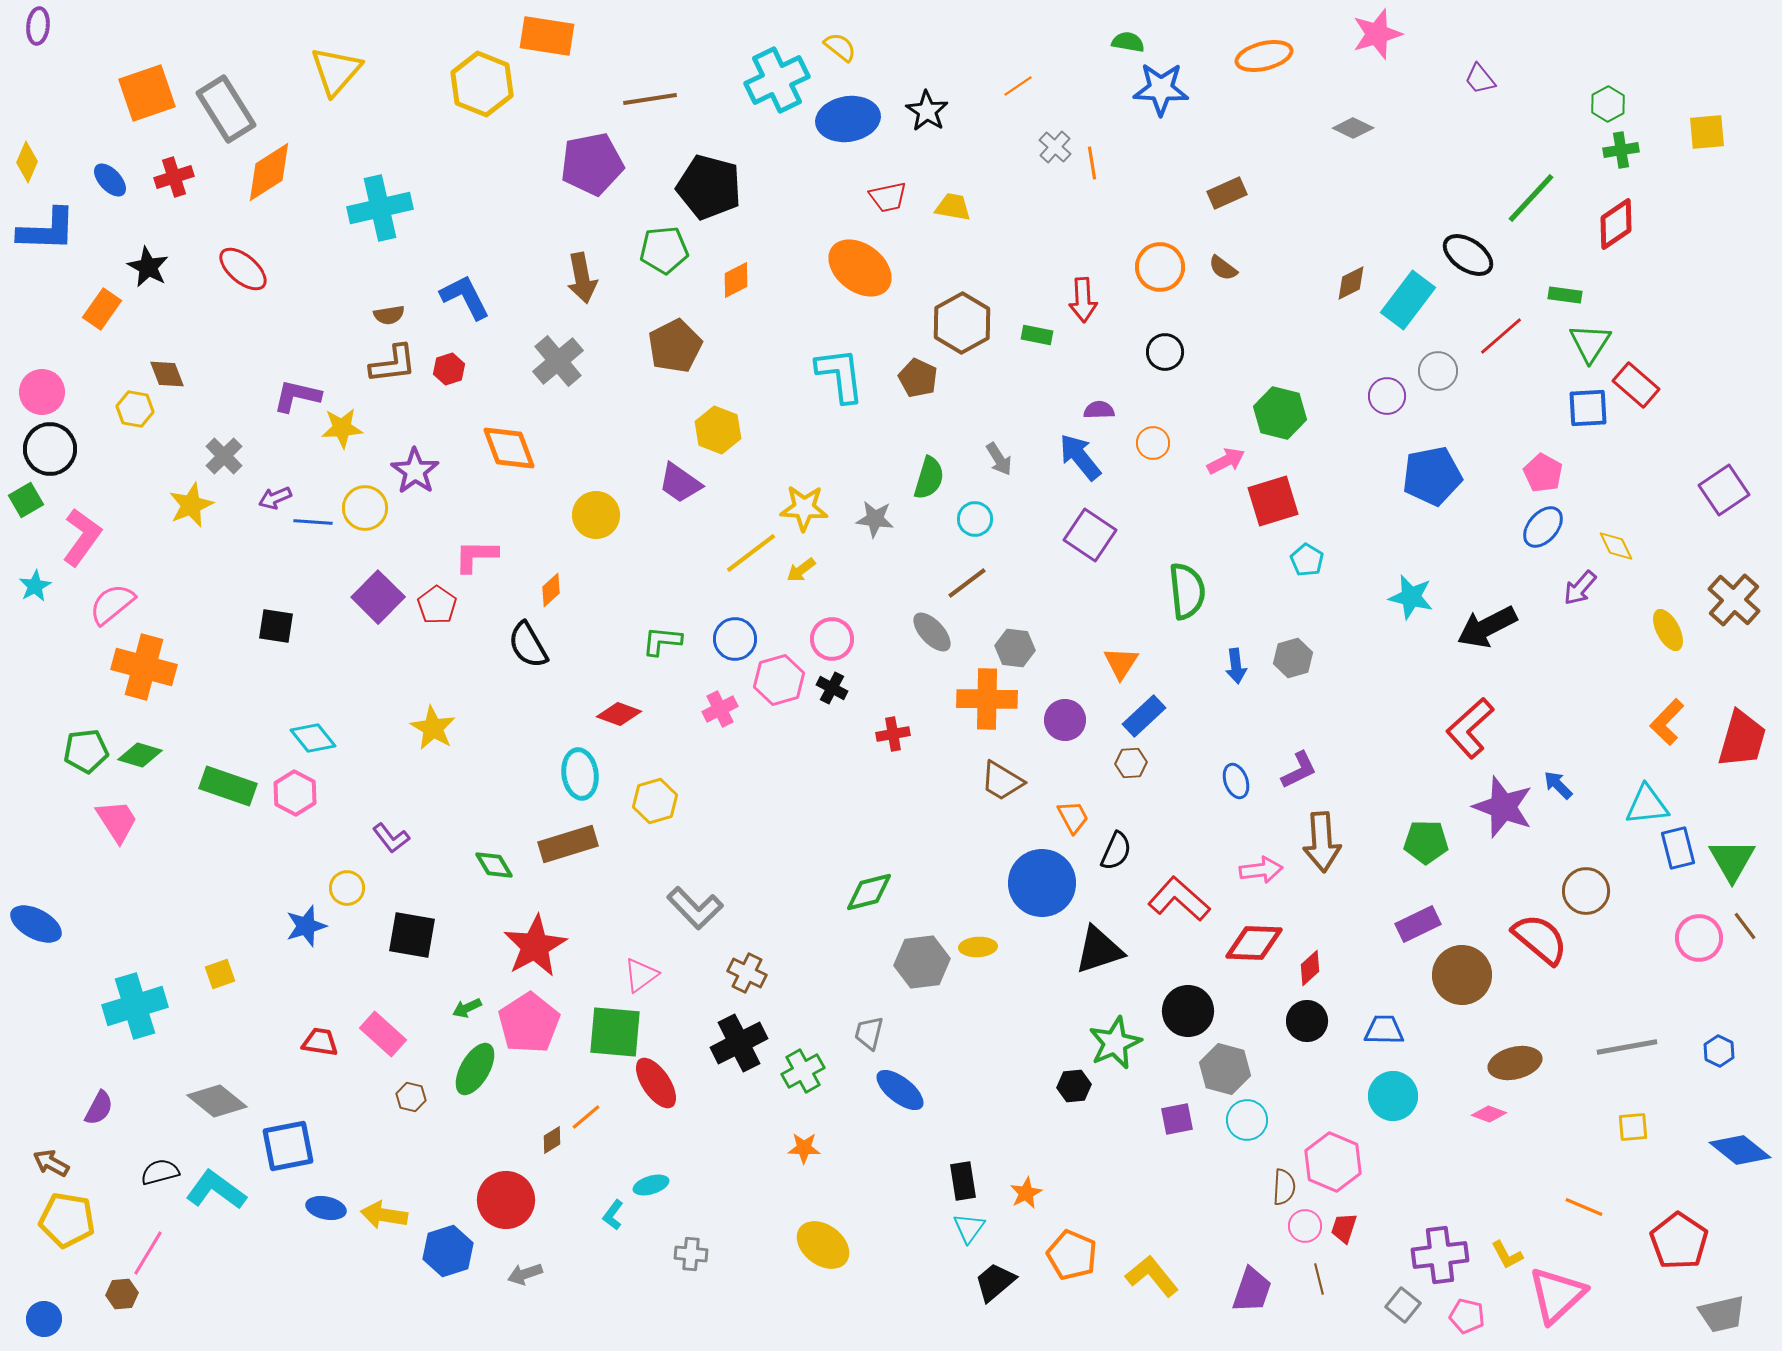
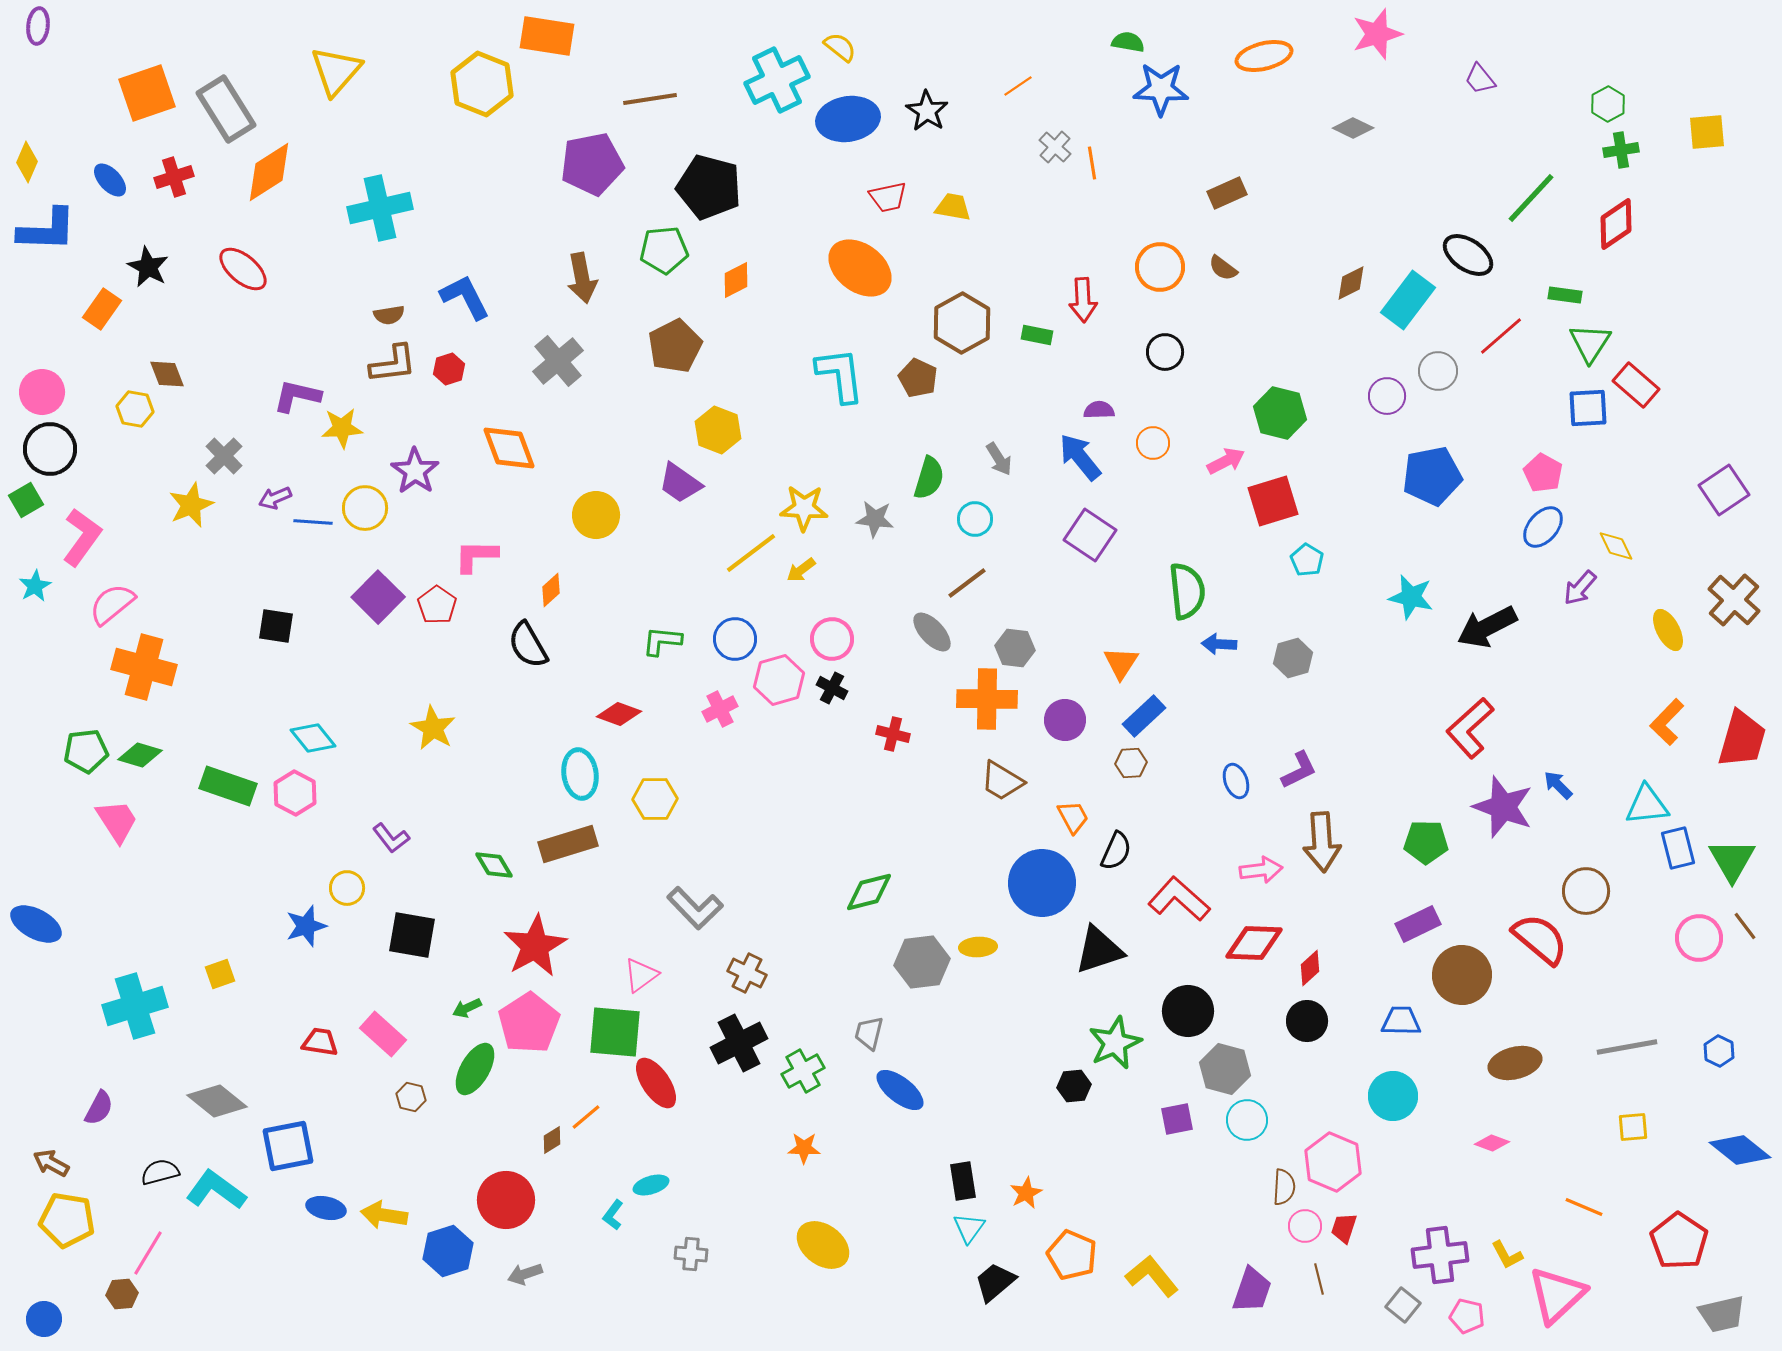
blue arrow at (1236, 666): moved 17 px left, 22 px up; rotated 100 degrees clockwise
red cross at (893, 734): rotated 24 degrees clockwise
yellow hexagon at (655, 801): moved 2 px up; rotated 15 degrees clockwise
blue trapezoid at (1384, 1030): moved 17 px right, 9 px up
pink diamond at (1489, 1114): moved 3 px right, 29 px down
